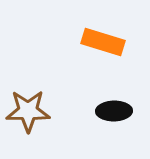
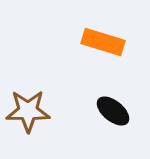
black ellipse: moved 1 px left; rotated 40 degrees clockwise
